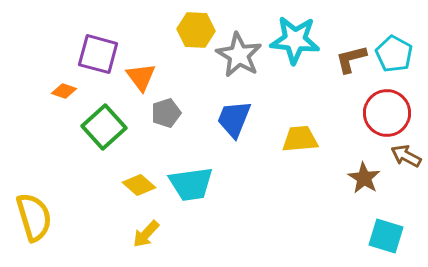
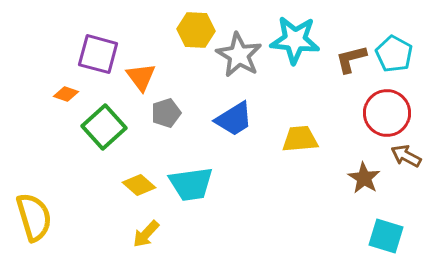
orange diamond: moved 2 px right, 3 px down
blue trapezoid: rotated 144 degrees counterclockwise
